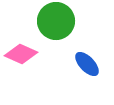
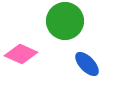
green circle: moved 9 px right
